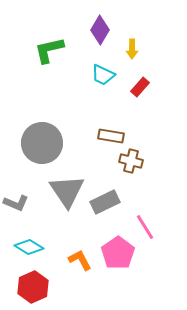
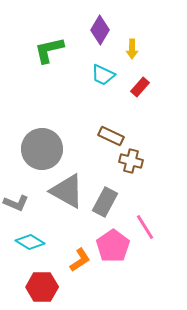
brown rectangle: rotated 15 degrees clockwise
gray circle: moved 6 px down
gray triangle: rotated 27 degrees counterclockwise
gray rectangle: rotated 36 degrees counterclockwise
cyan diamond: moved 1 px right, 5 px up
pink pentagon: moved 5 px left, 7 px up
orange L-shape: rotated 85 degrees clockwise
red hexagon: moved 9 px right; rotated 24 degrees clockwise
